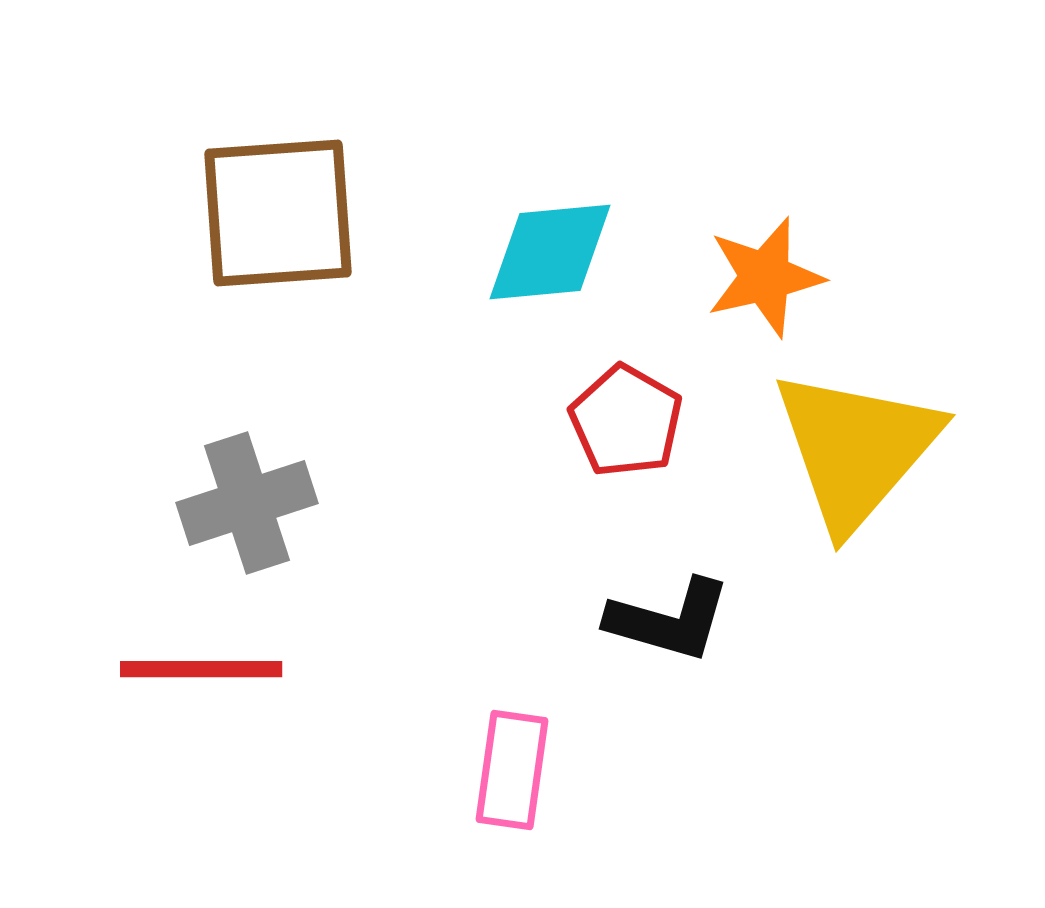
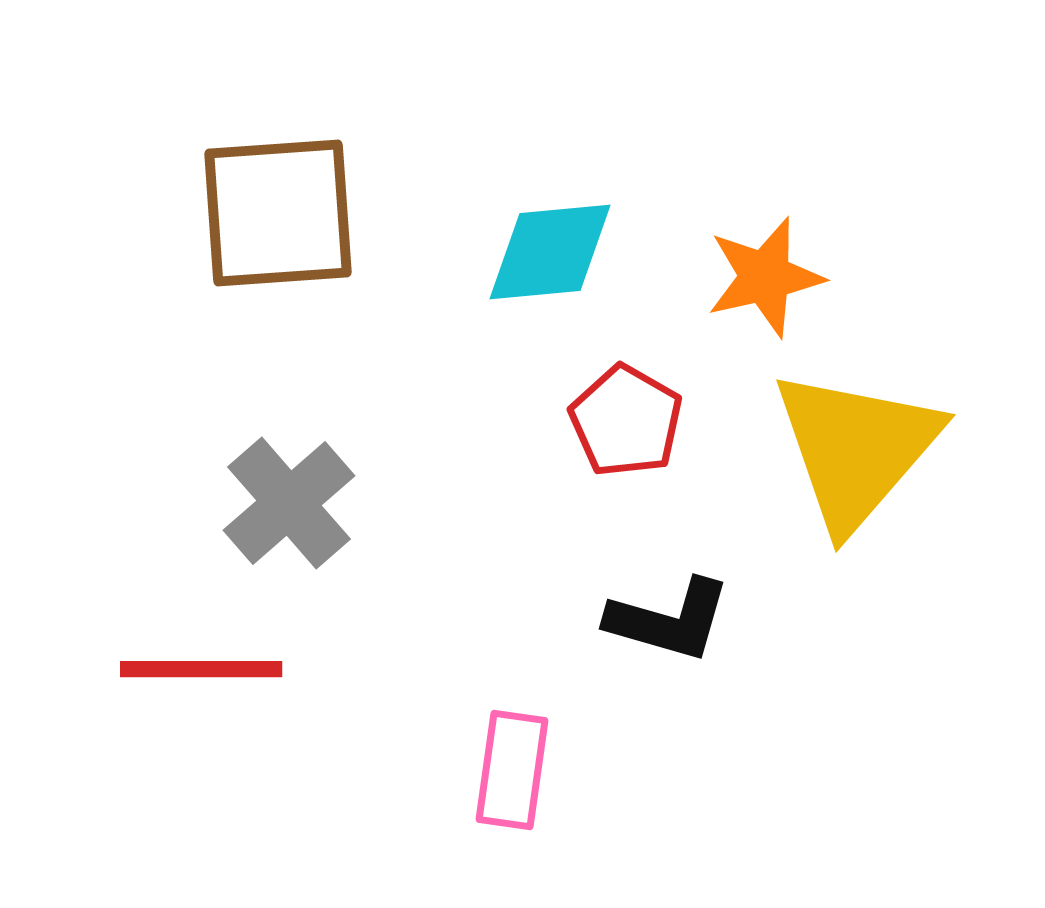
gray cross: moved 42 px right; rotated 23 degrees counterclockwise
